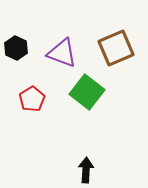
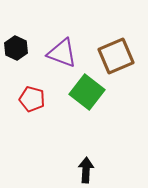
brown square: moved 8 px down
red pentagon: rotated 25 degrees counterclockwise
